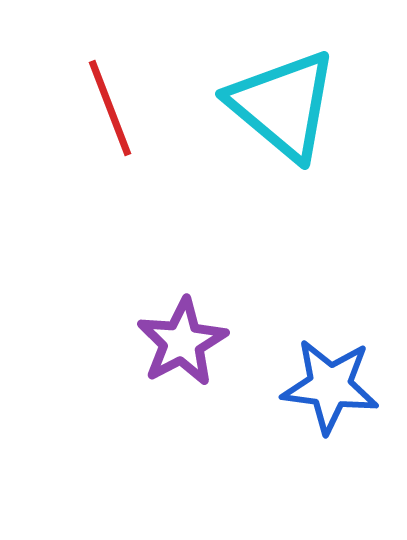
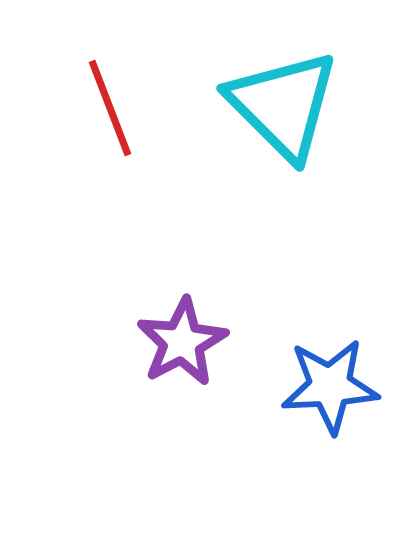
cyan triangle: rotated 5 degrees clockwise
blue star: rotated 10 degrees counterclockwise
